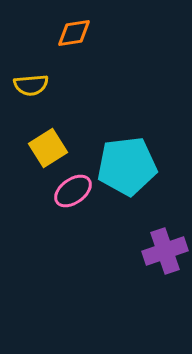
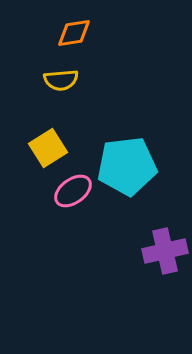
yellow semicircle: moved 30 px right, 5 px up
purple cross: rotated 6 degrees clockwise
